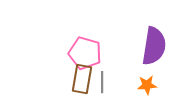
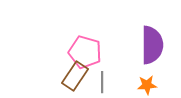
purple semicircle: moved 2 px left, 1 px up; rotated 9 degrees counterclockwise
pink pentagon: moved 1 px up
brown rectangle: moved 7 px left, 3 px up; rotated 24 degrees clockwise
